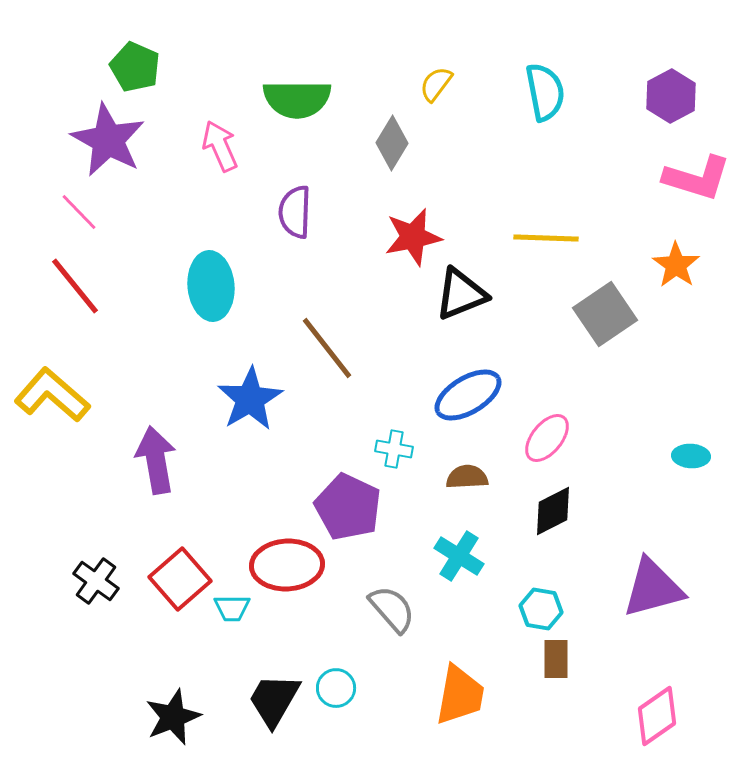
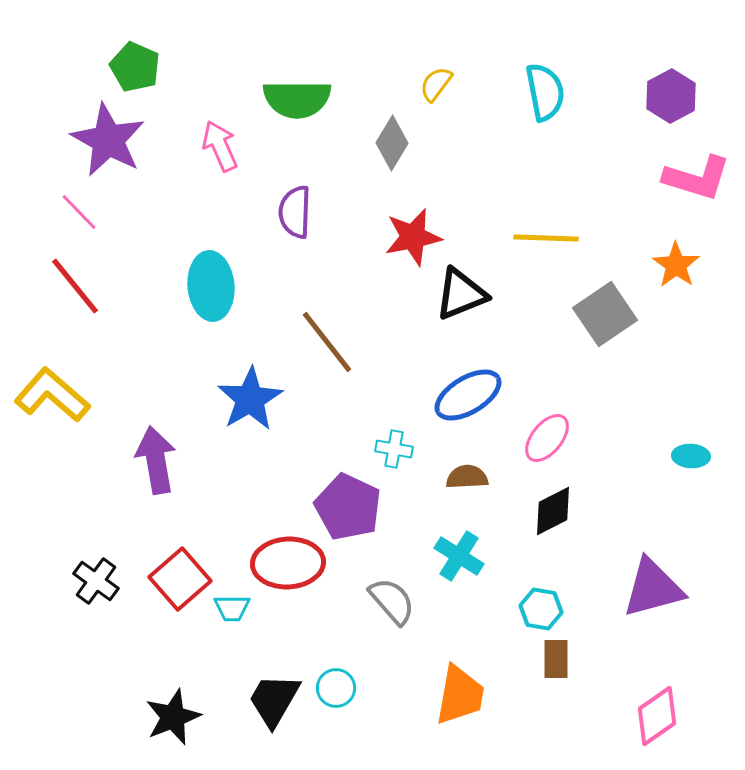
brown line at (327, 348): moved 6 px up
red ellipse at (287, 565): moved 1 px right, 2 px up
gray semicircle at (392, 609): moved 8 px up
